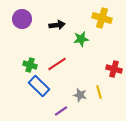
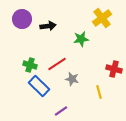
yellow cross: rotated 36 degrees clockwise
black arrow: moved 9 px left, 1 px down
gray star: moved 8 px left, 16 px up
